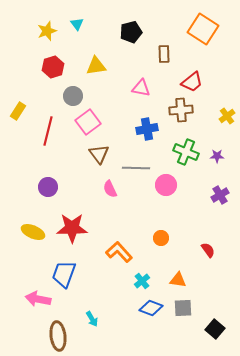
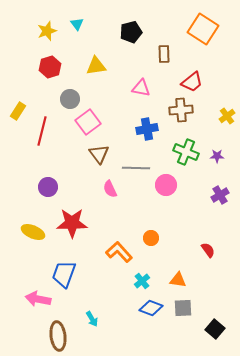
red hexagon: moved 3 px left
gray circle: moved 3 px left, 3 px down
red line: moved 6 px left
red star: moved 5 px up
orange circle: moved 10 px left
